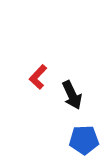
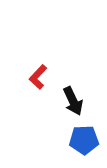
black arrow: moved 1 px right, 6 px down
